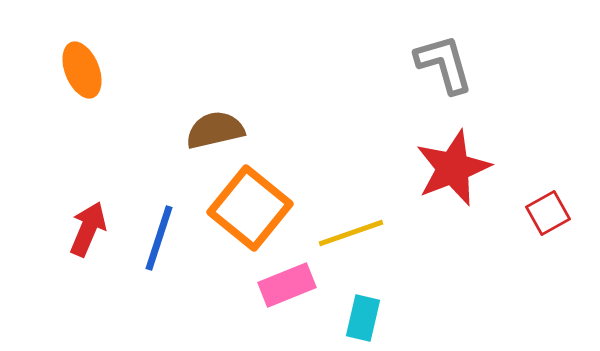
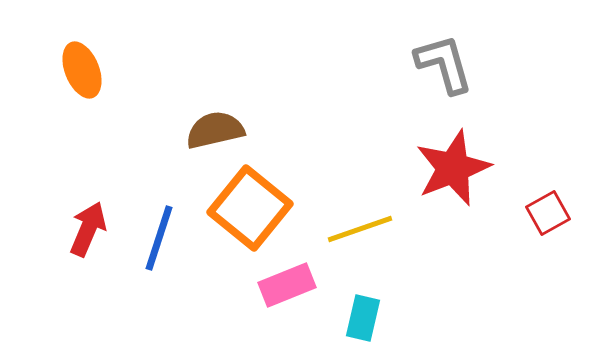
yellow line: moved 9 px right, 4 px up
